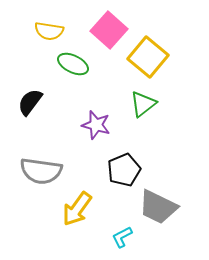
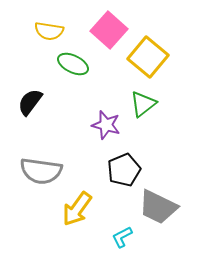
purple star: moved 10 px right
